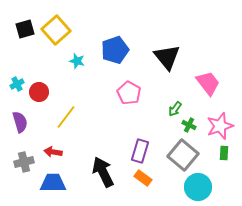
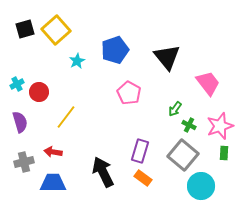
cyan star: rotated 28 degrees clockwise
cyan circle: moved 3 px right, 1 px up
